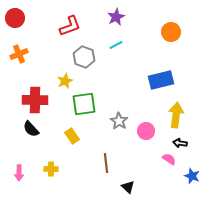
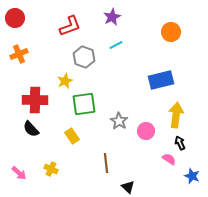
purple star: moved 4 px left
black arrow: rotated 56 degrees clockwise
yellow cross: rotated 24 degrees clockwise
pink arrow: rotated 49 degrees counterclockwise
